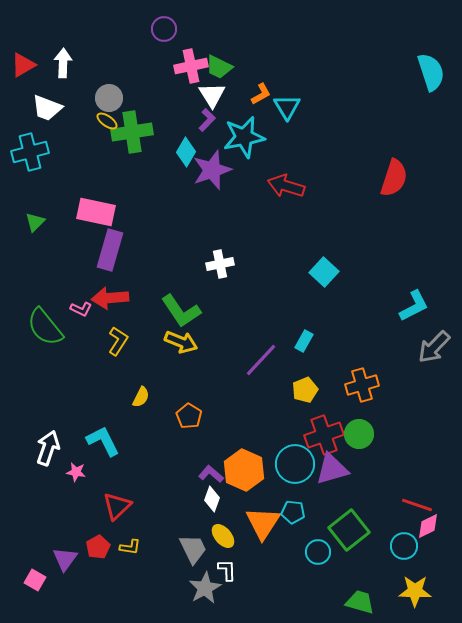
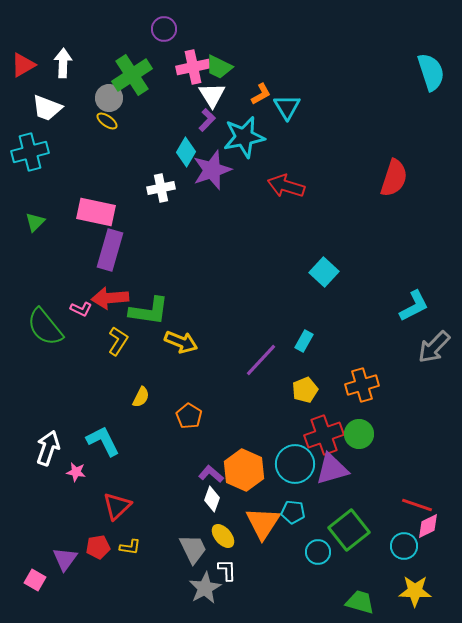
pink cross at (191, 66): moved 2 px right, 1 px down
green cross at (132, 132): moved 57 px up; rotated 24 degrees counterclockwise
white cross at (220, 264): moved 59 px left, 76 px up
green L-shape at (181, 311): moved 32 px left; rotated 48 degrees counterclockwise
red pentagon at (98, 547): rotated 20 degrees clockwise
